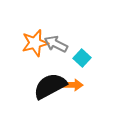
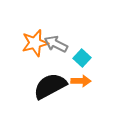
orange arrow: moved 8 px right, 4 px up
